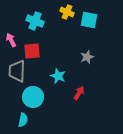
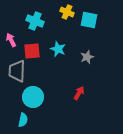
cyan star: moved 27 px up
